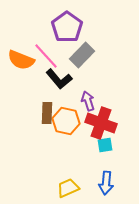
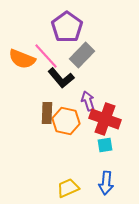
orange semicircle: moved 1 px right, 1 px up
black L-shape: moved 2 px right, 1 px up
red cross: moved 4 px right, 4 px up
